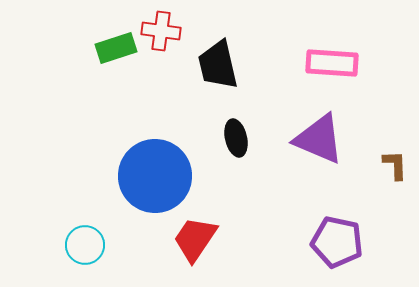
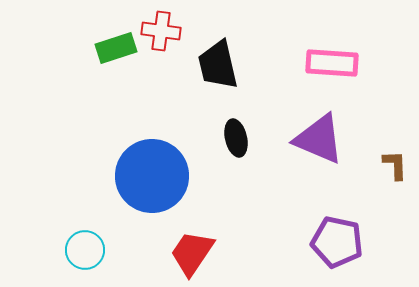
blue circle: moved 3 px left
red trapezoid: moved 3 px left, 14 px down
cyan circle: moved 5 px down
